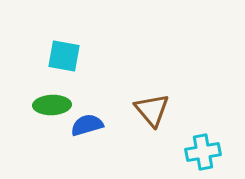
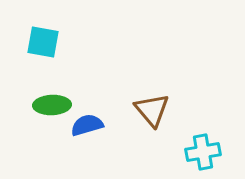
cyan square: moved 21 px left, 14 px up
